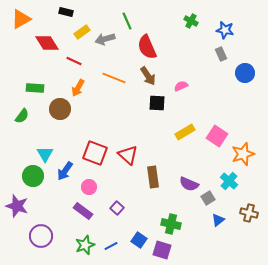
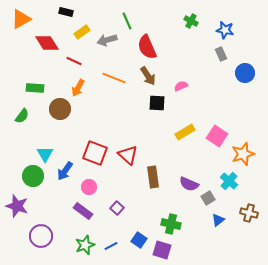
gray arrow at (105, 39): moved 2 px right, 1 px down
